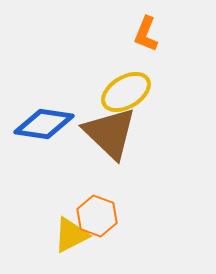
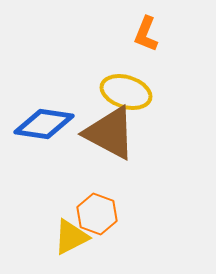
yellow ellipse: rotated 48 degrees clockwise
brown triangle: rotated 16 degrees counterclockwise
orange hexagon: moved 2 px up
yellow triangle: moved 2 px down
